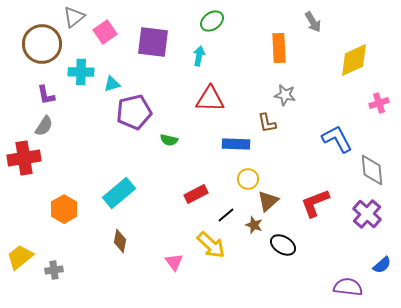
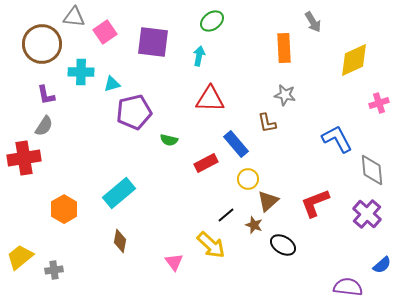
gray triangle: rotated 45 degrees clockwise
orange rectangle: moved 5 px right
blue rectangle: rotated 48 degrees clockwise
red rectangle: moved 10 px right, 31 px up
